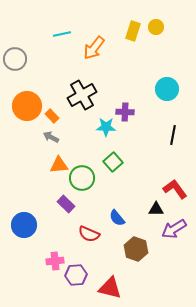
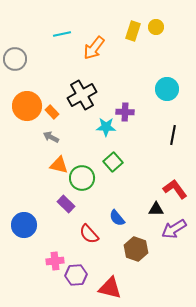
orange rectangle: moved 4 px up
orange triangle: rotated 18 degrees clockwise
red semicircle: rotated 25 degrees clockwise
